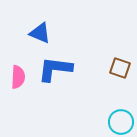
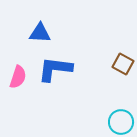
blue triangle: rotated 20 degrees counterclockwise
brown square: moved 3 px right, 4 px up; rotated 10 degrees clockwise
pink semicircle: rotated 15 degrees clockwise
